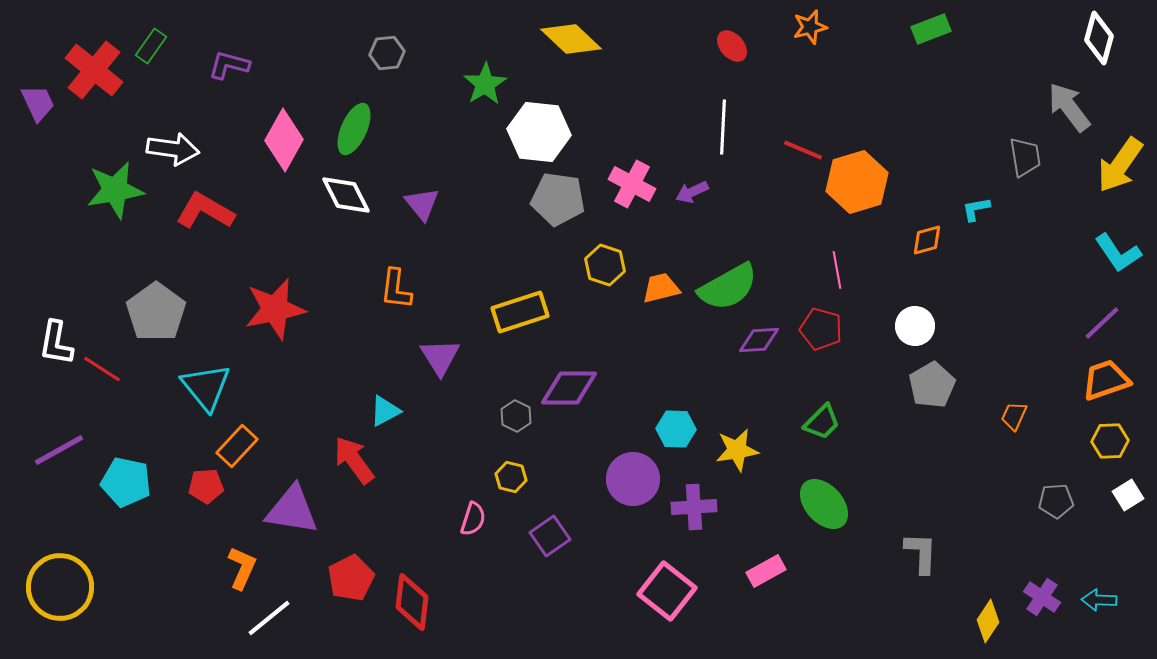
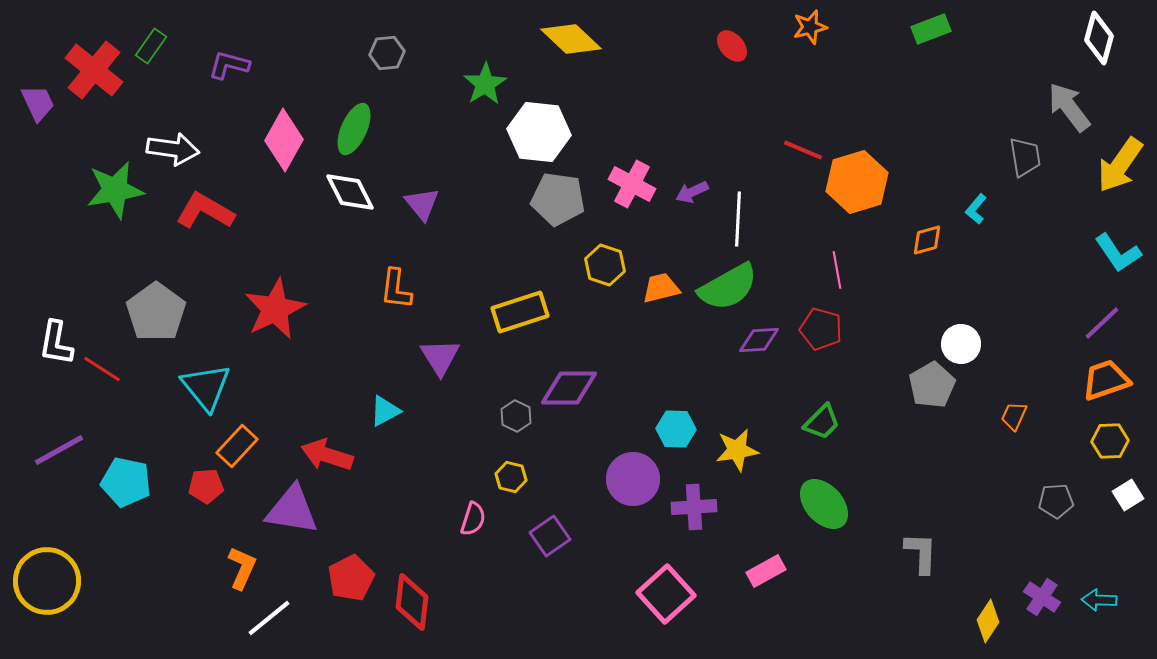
white line at (723, 127): moved 15 px right, 92 px down
white diamond at (346, 195): moved 4 px right, 3 px up
cyan L-shape at (976, 209): rotated 40 degrees counterclockwise
red star at (275, 309): rotated 14 degrees counterclockwise
white circle at (915, 326): moved 46 px right, 18 px down
red arrow at (354, 460): moved 27 px left, 5 px up; rotated 36 degrees counterclockwise
yellow circle at (60, 587): moved 13 px left, 6 px up
pink square at (667, 591): moved 1 px left, 3 px down; rotated 10 degrees clockwise
